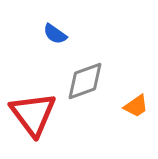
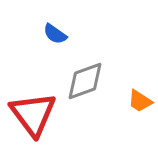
orange trapezoid: moved 4 px right, 5 px up; rotated 68 degrees clockwise
